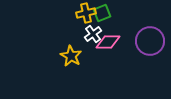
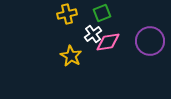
yellow cross: moved 19 px left, 1 px down
pink diamond: rotated 10 degrees counterclockwise
